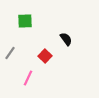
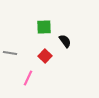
green square: moved 19 px right, 6 px down
black semicircle: moved 1 px left, 2 px down
gray line: rotated 64 degrees clockwise
